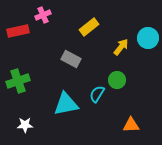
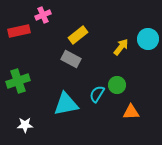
yellow rectangle: moved 11 px left, 8 px down
red rectangle: moved 1 px right
cyan circle: moved 1 px down
green circle: moved 5 px down
orange triangle: moved 13 px up
